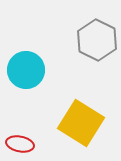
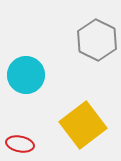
cyan circle: moved 5 px down
yellow square: moved 2 px right, 2 px down; rotated 21 degrees clockwise
